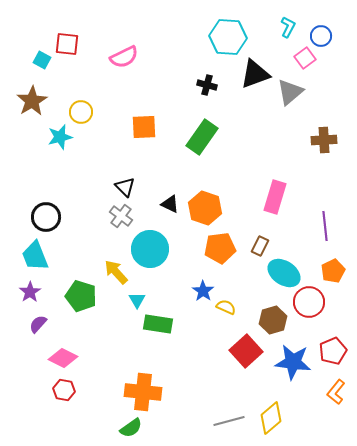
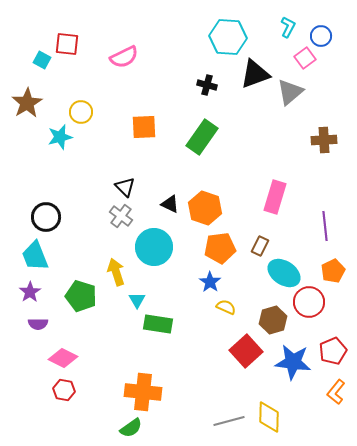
brown star at (32, 101): moved 5 px left, 2 px down
cyan circle at (150, 249): moved 4 px right, 2 px up
yellow arrow at (116, 272): rotated 24 degrees clockwise
blue star at (203, 291): moved 7 px right, 9 px up
purple semicircle at (38, 324): rotated 132 degrees counterclockwise
yellow diamond at (271, 418): moved 2 px left, 1 px up; rotated 48 degrees counterclockwise
